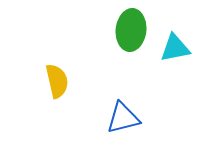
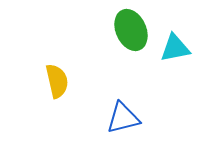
green ellipse: rotated 30 degrees counterclockwise
